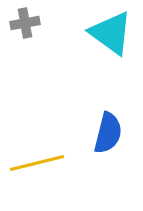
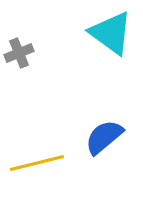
gray cross: moved 6 px left, 30 px down; rotated 12 degrees counterclockwise
blue semicircle: moved 4 px left, 4 px down; rotated 144 degrees counterclockwise
